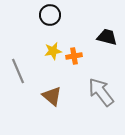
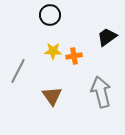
black trapezoid: rotated 50 degrees counterclockwise
yellow star: rotated 12 degrees clockwise
gray line: rotated 50 degrees clockwise
gray arrow: rotated 24 degrees clockwise
brown triangle: rotated 15 degrees clockwise
